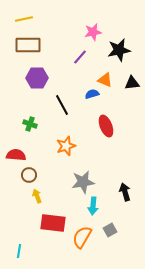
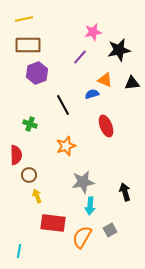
purple hexagon: moved 5 px up; rotated 20 degrees counterclockwise
black line: moved 1 px right
red semicircle: rotated 84 degrees clockwise
cyan arrow: moved 3 px left
